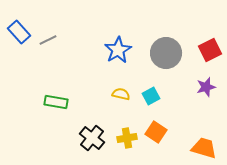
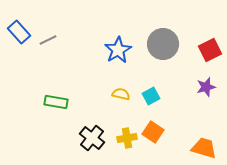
gray circle: moved 3 px left, 9 px up
orange square: moved 3 px left
